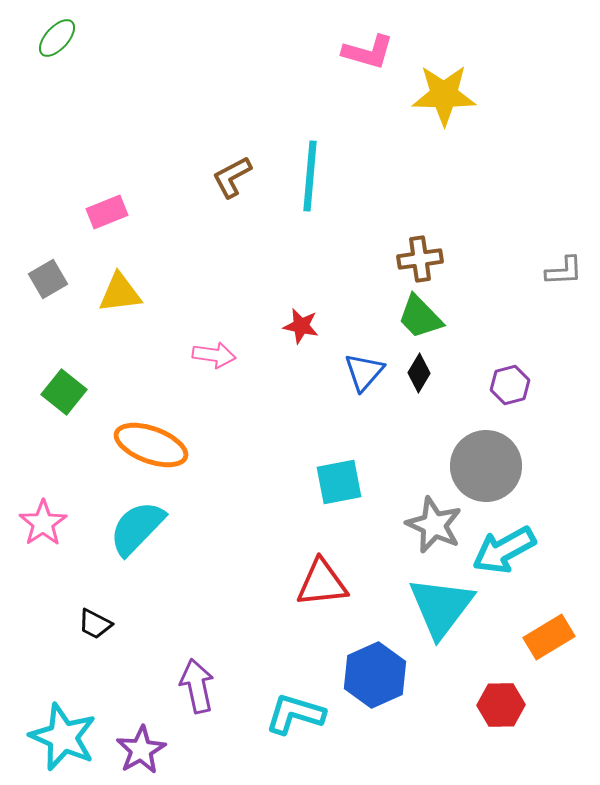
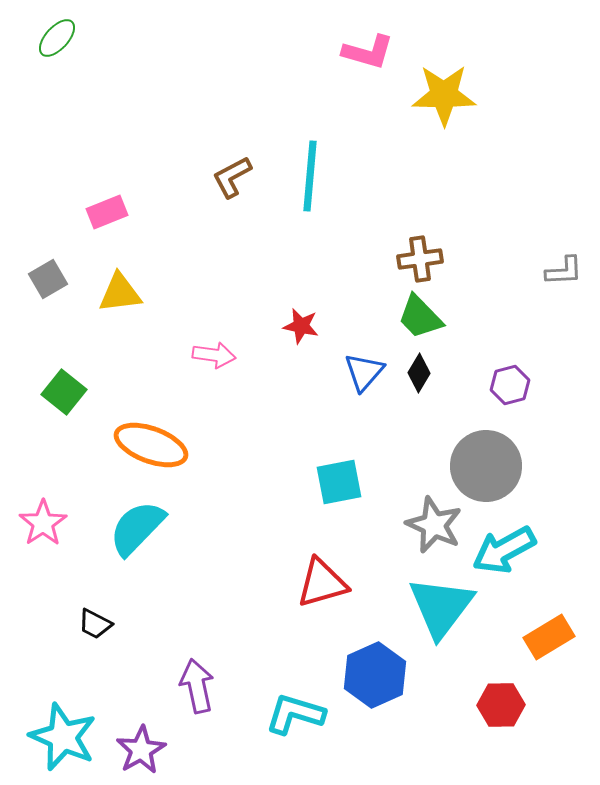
red triangle: rotated 10 degrees counterclockwise
